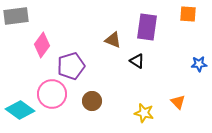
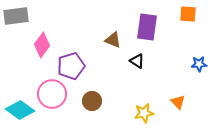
yellow star: rotated 24 degrees counterclockwise
